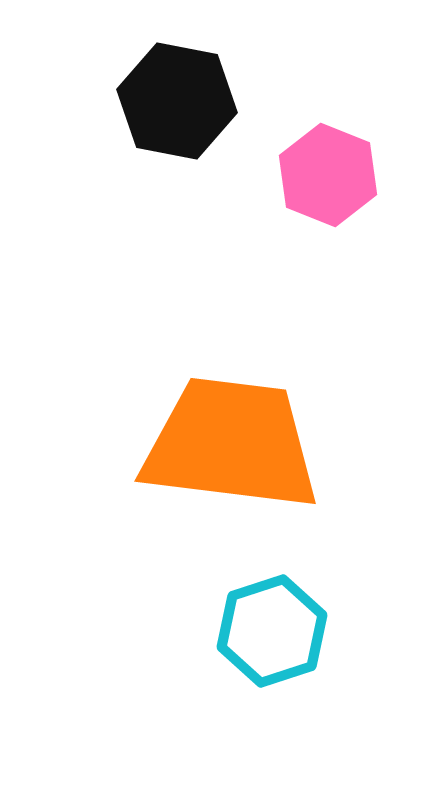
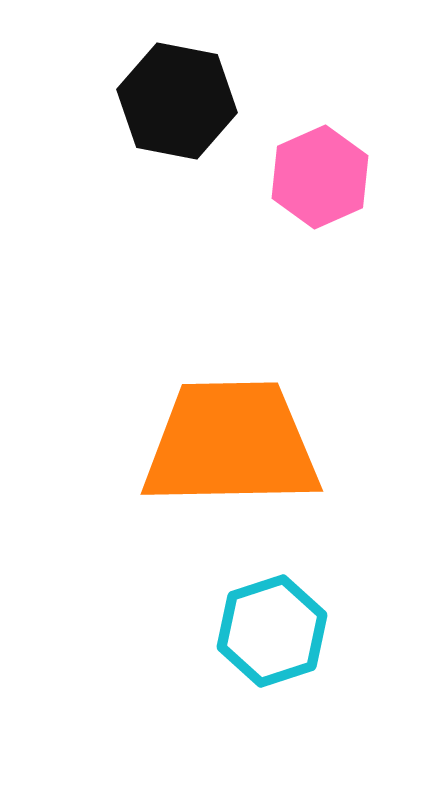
pink hexagon: moved 8 px left, 2 px down; rotated 14 degrees clockwise
orange trapezoid: rotated 8 degrees counterclockwise
